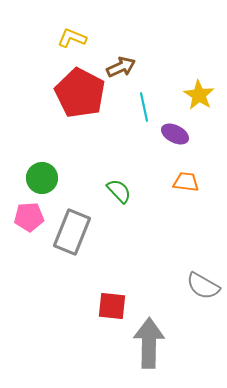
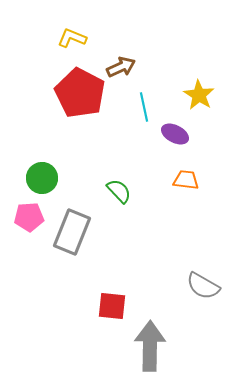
orange trapezoid: moved 2 px up
gray arrow: moved 1 px right, 3 px down
